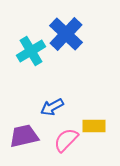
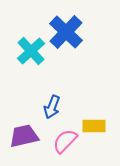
blue cross: moved 2 px up
cyan cross: rotated 12 degrees counterclockwise
blue arrow: rotated 40 degrees counterclockwise
pink semicircle: moved 1 px left, 1 px down
